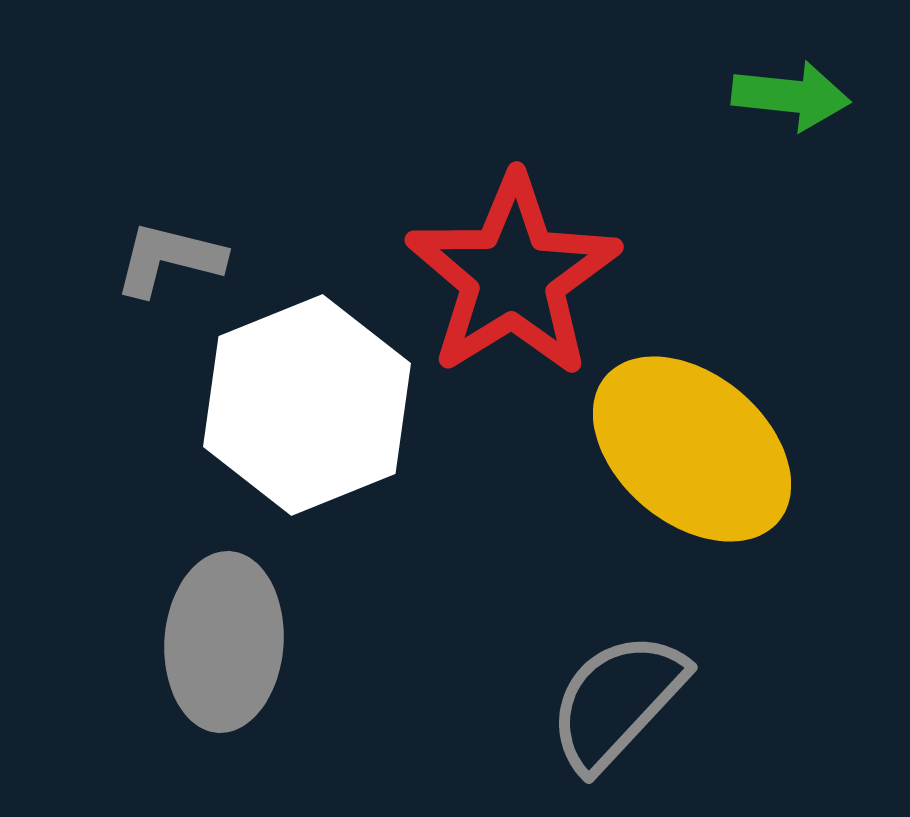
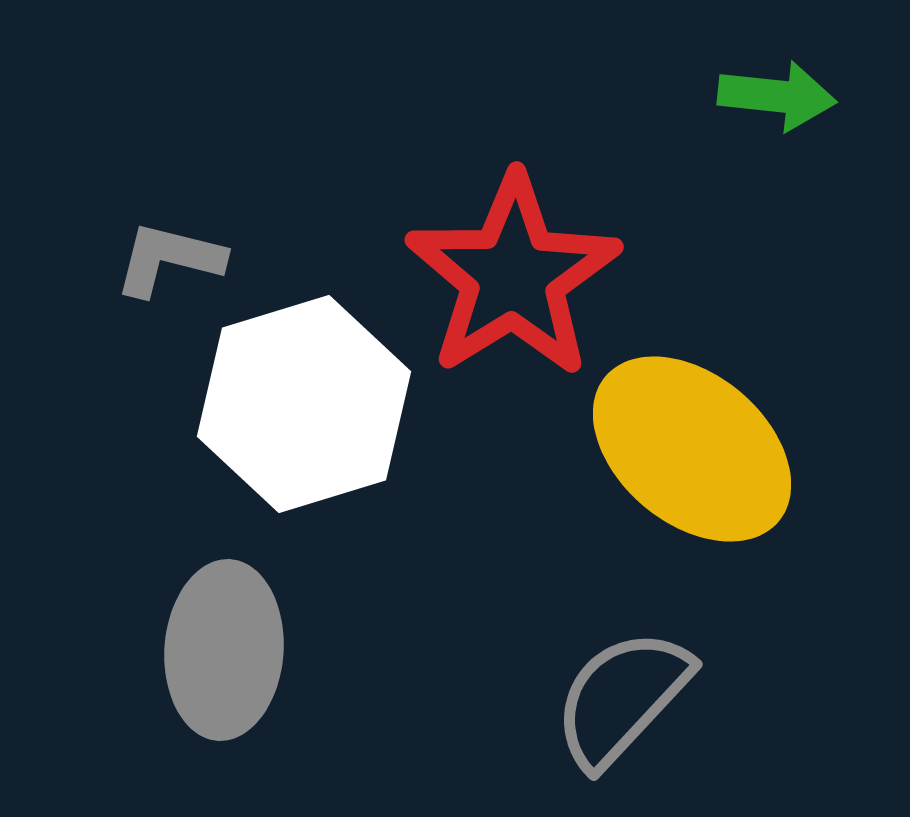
green arrow: moved 14 px left
white hexagon: moved 3 px left, 1 px up; rotated 5 degrees clockwise
gray ellipse: moved 8 px down
gray semicircle: moved 5 px right, 3 px up
